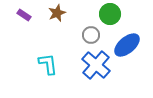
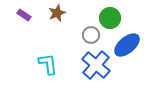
green circle: moved 4 px down
